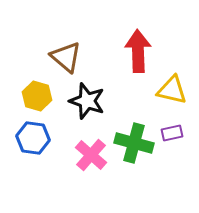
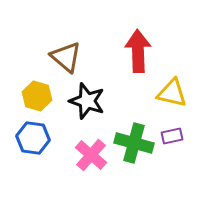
yellow triangle: moved 3 px down
purple rectangle: moved 3 px down
